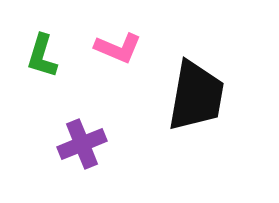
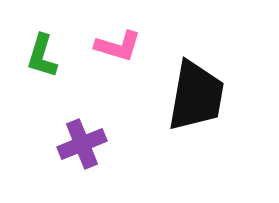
pink L-shape: moved 2 px up; rotated 6 degrees counterclockwise
